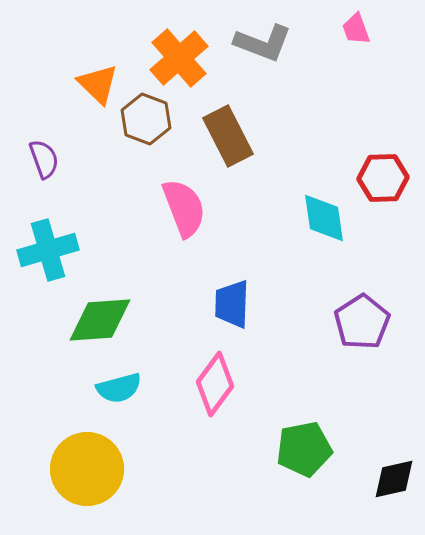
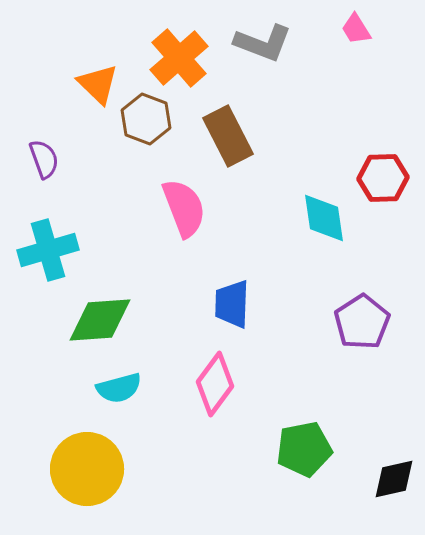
pink trapezoid: rotated 12 degrees counterclockwise
